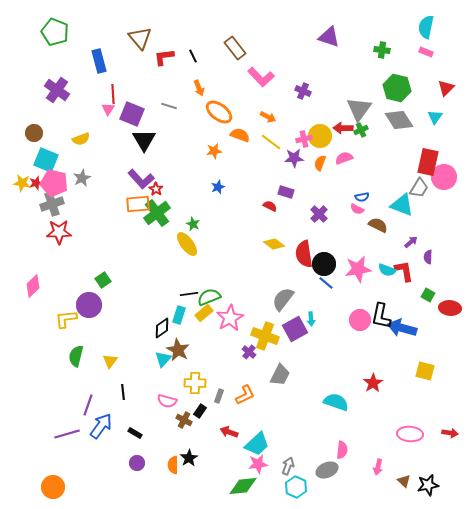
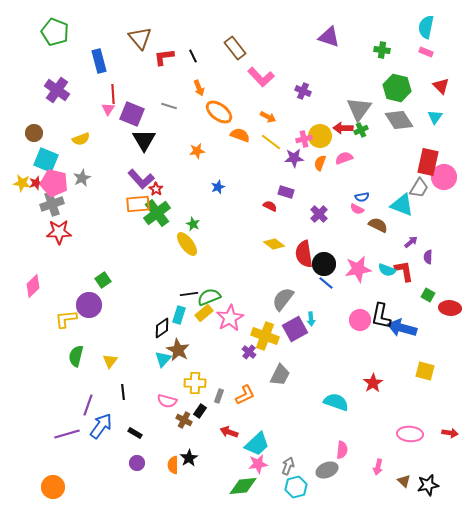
red triangle at (446, 88): moved 5 px left, 2 px up; rotated 30 degrees counterclockwise
orange star at (214, 151): moved 17 px left
cyan hexagon at (296, 487): rotated 20 degrees clockwise
